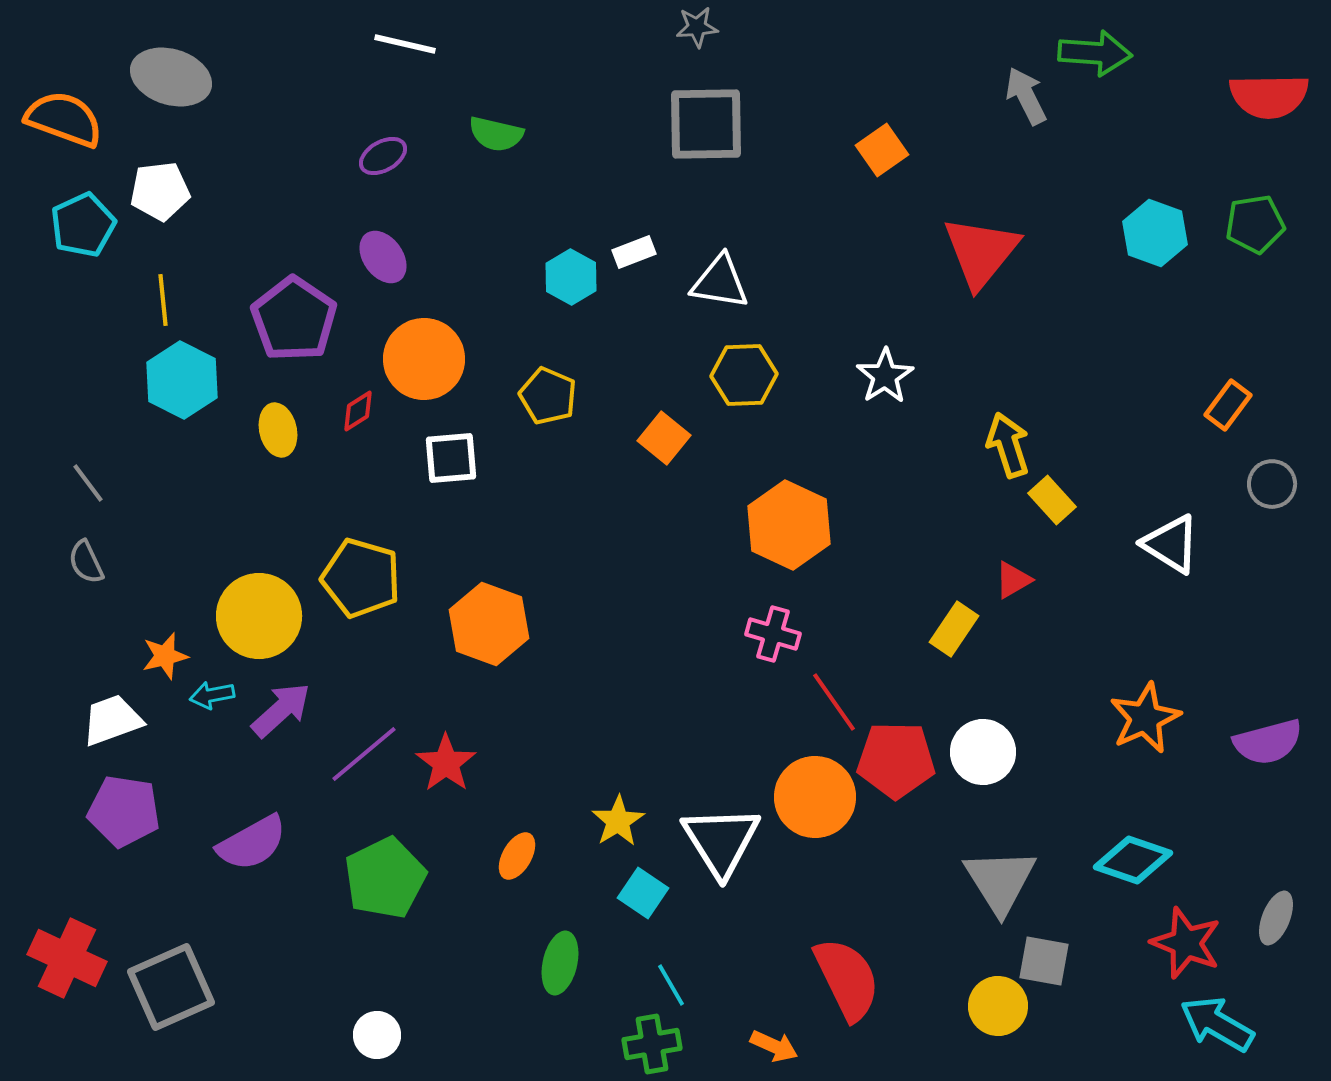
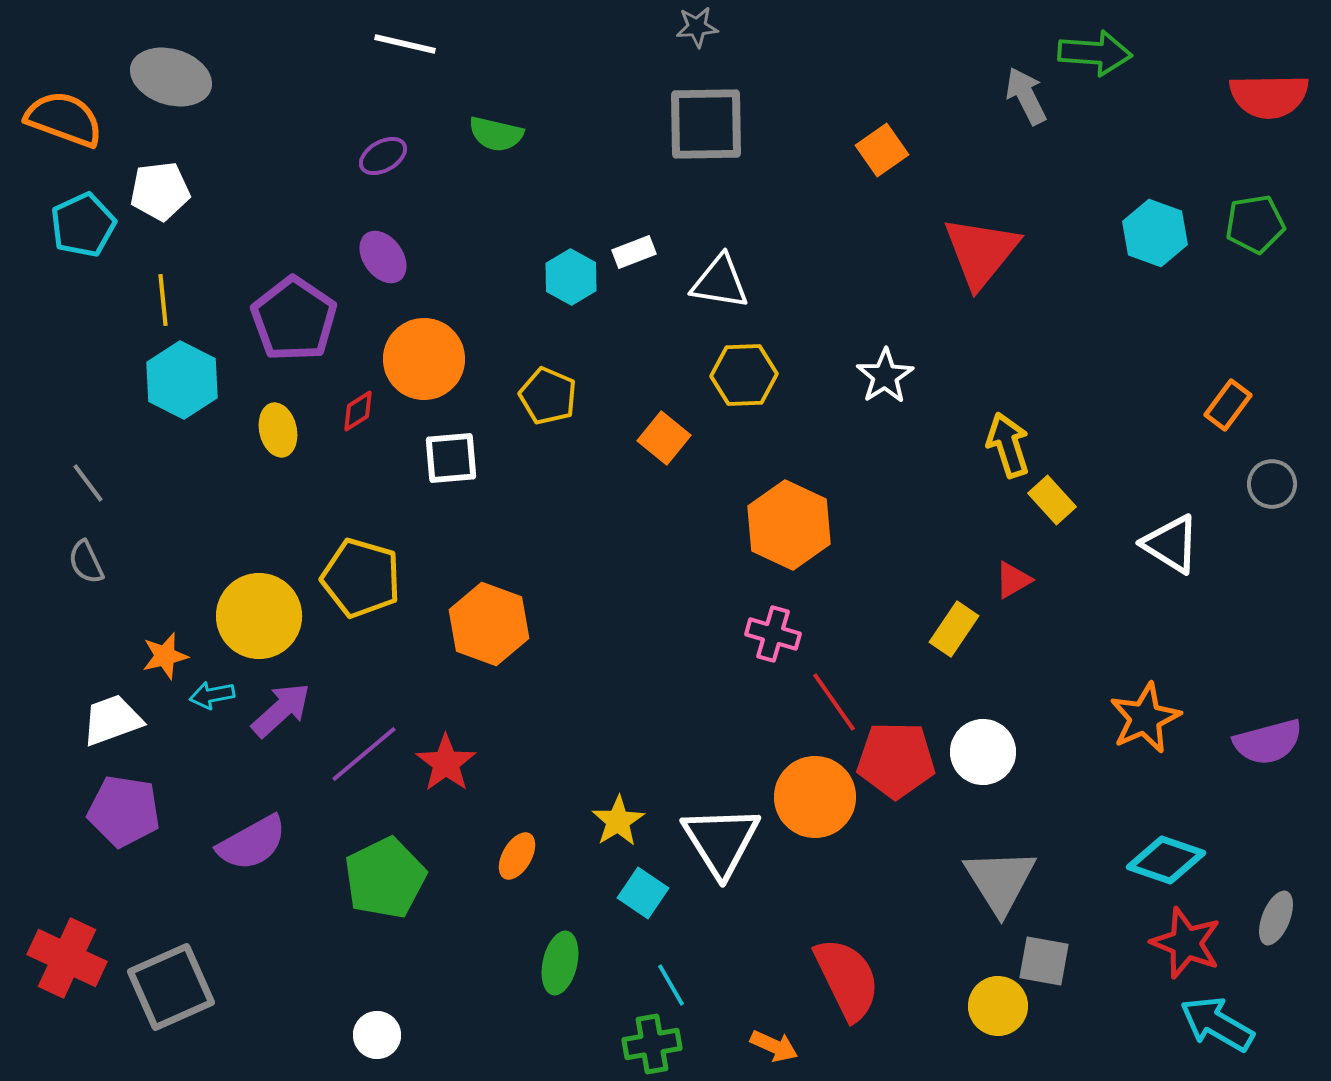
cyan diamond at (1133, 860): moved 33 px right
